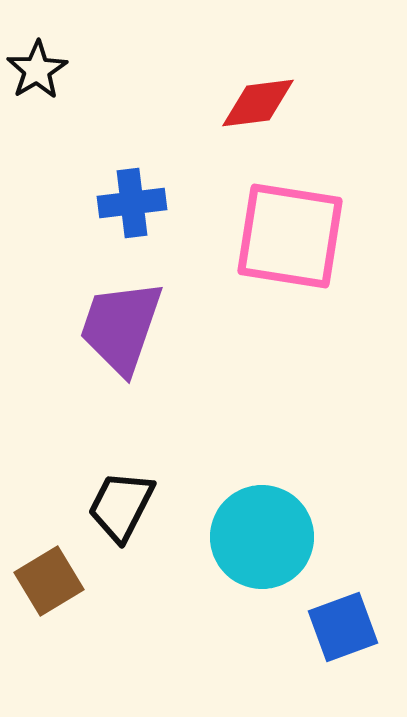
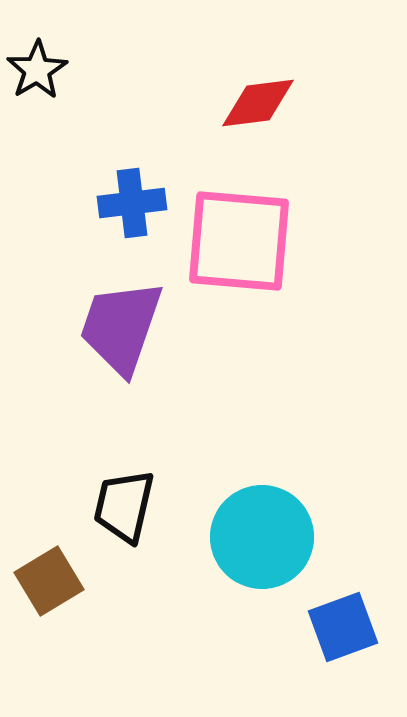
pink square: moved 51 px left, 5 px down; rotated 4 degrees counterclockwise
black trapezoid: moved 3 px right; rotated 14 degrees counterclockwise
